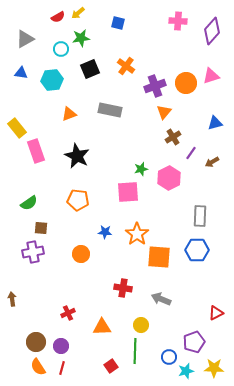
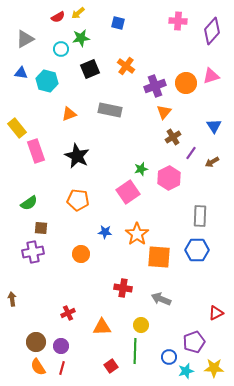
cyan hexagon at (52, 80): moved 5 px left, 1 px down; rotated 20 degrees clockwise
blue triangle at (215, 123): moved 1 px left, 3 px down; rotated 49 degrees counterclockwise
pink square at (128, 192): rotated 30 degrees counterclockwise
